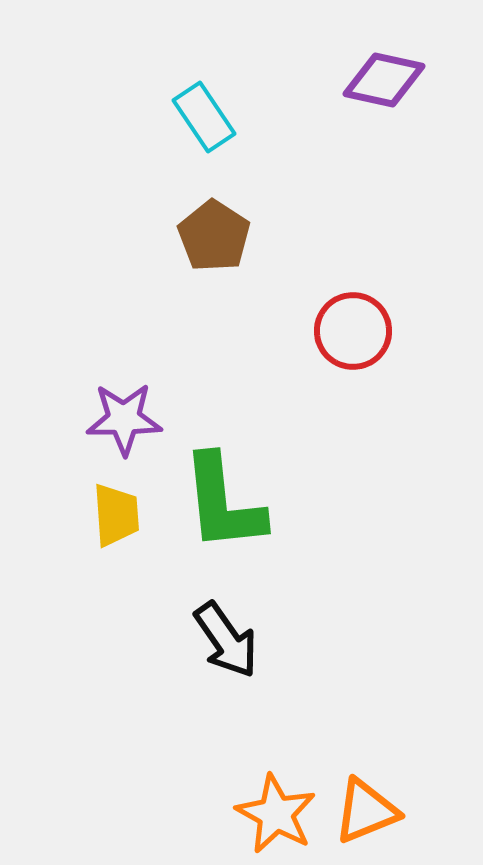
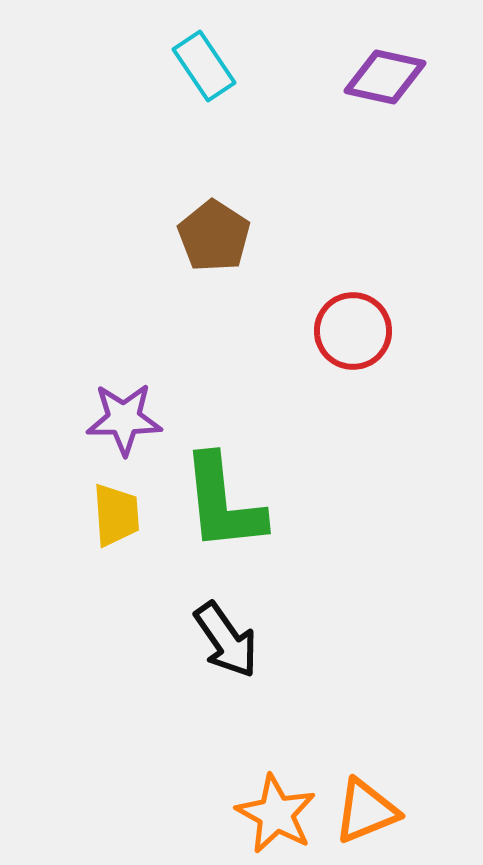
purple diamond: moved 1 px right, 3 px up
cyan rectangle: moved 51 px up
